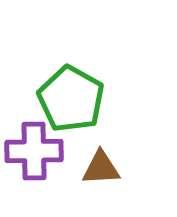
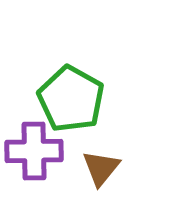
brown triangle: rotated 48 degrees counterclockwise
